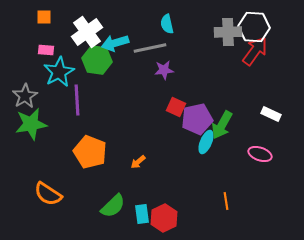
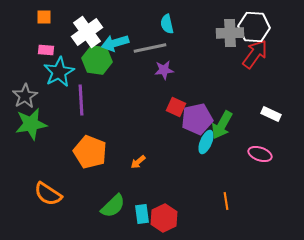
gray cross: moved 2 px right, 1 px down
red arrow: moved 3 px down
purple line: moved 4 px right
